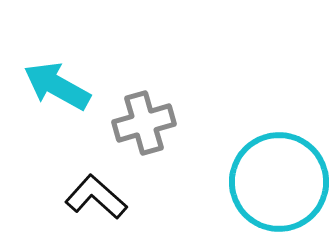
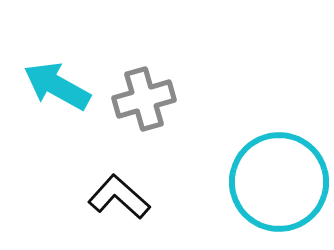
gray cross: moved 24 px up
black L-shape: moved 23 px right
